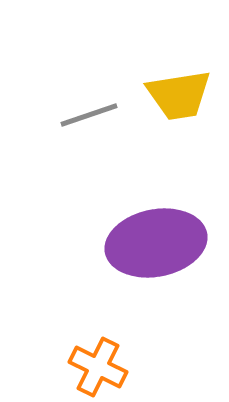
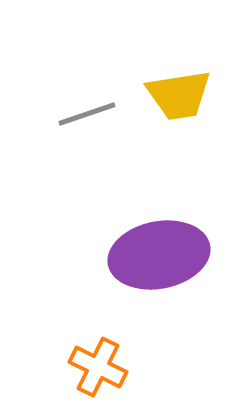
gray line: moved 2 px left, 1 px up
purple ellipse: moved 3 px right, 12 px down
